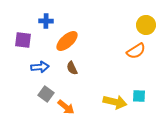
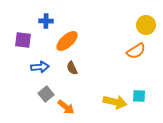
gray square: rotated 14 degrees clockwise
